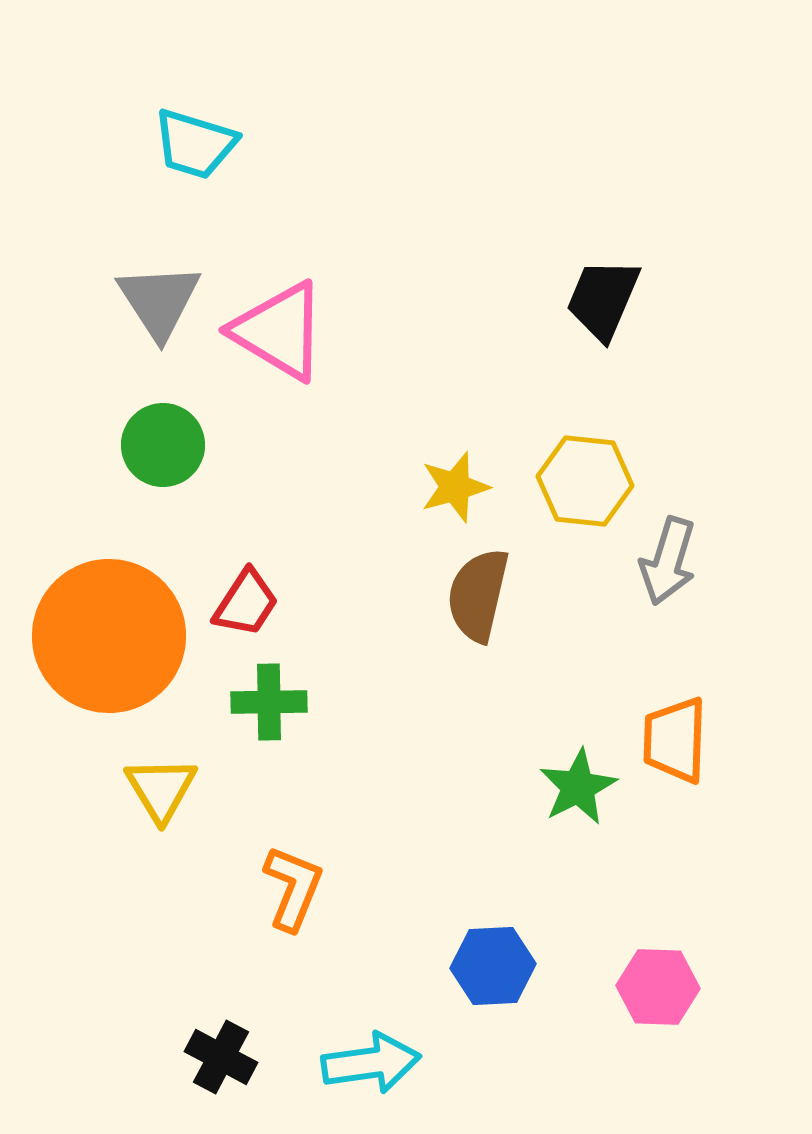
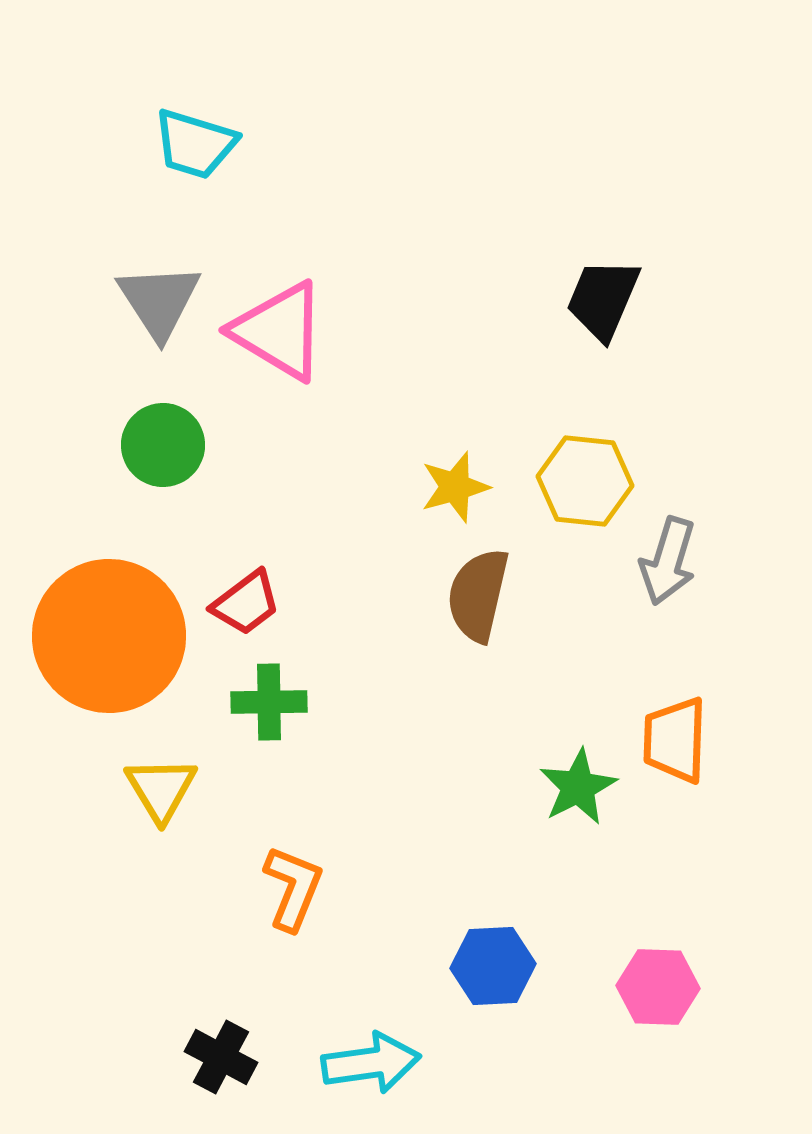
red trapezoid: rotated 20 degrees clockwise
